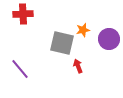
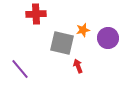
red cross: moved 13 px right
purple circle: moved 1 px left, 1 px up
